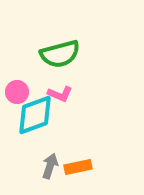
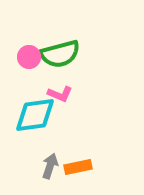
pink circle: moved 12 px right, 35 px up
cyan diamond: rotated 12 degrees clockwise
